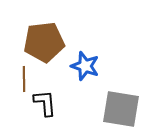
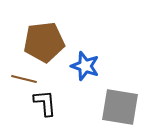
brown line: rotated 75 degrees counterclockwise
gray square: moved 1 px left, 2 px up
